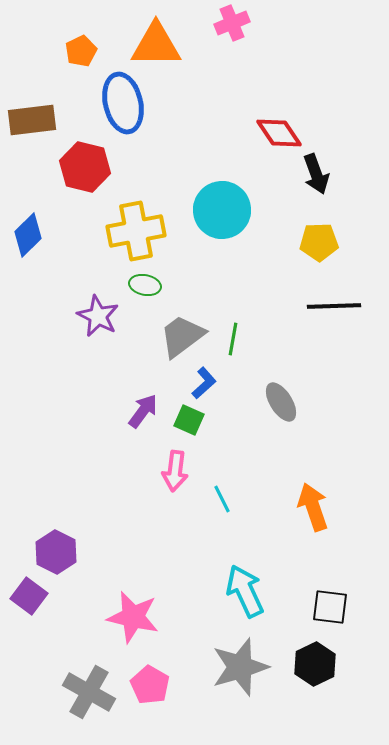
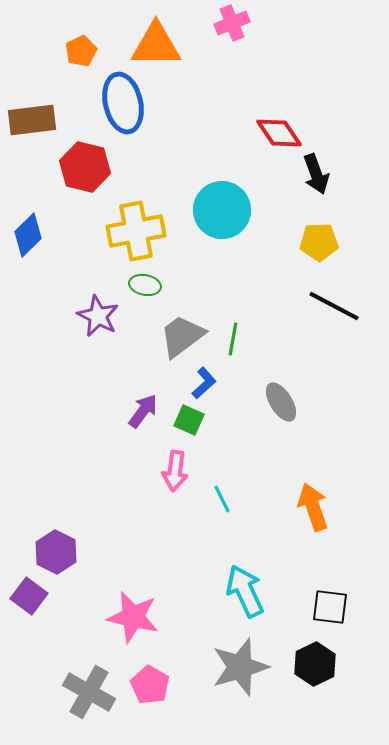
black line: rotated 30 degrees clockwise
